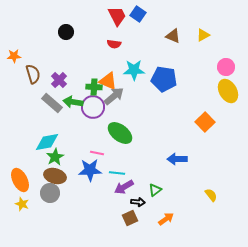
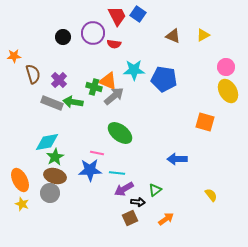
black circle: moved 3 px left, 5 px down
green cross: rotated 14 degrees clockwise
gray rectangle: rotated 20 degrees counterclockwise
purple circle: moved 74 px up
orange square: rotated 30 degrees counterclockwise
purple arrow: moved 2 px down
